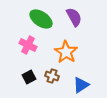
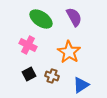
orange star: moved 3 px right
black square: moved 3 px up
